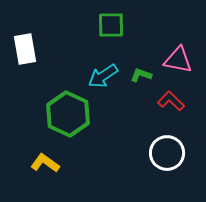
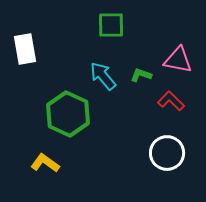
cyan arrow: rotated 84 degrees clockwise
